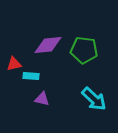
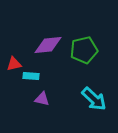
green pentagon: rotated 20 degrees counterclockwise
